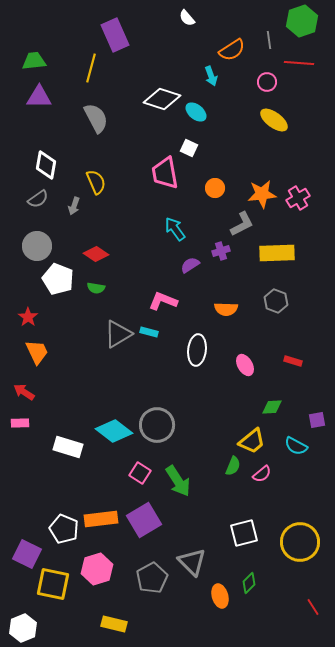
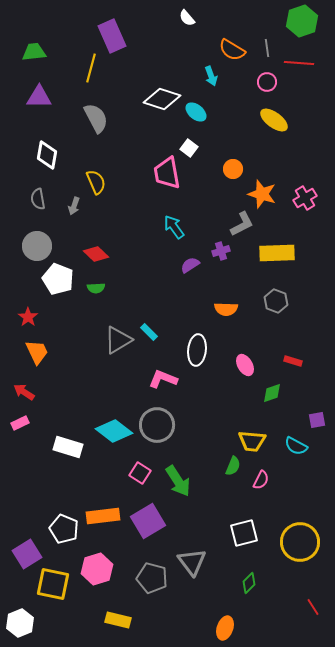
purple rectangle at (115, 35): moved 3 px left, 1 px down
gray line at (269, 40): moved 2 px left, 8 px down
orange semicircle at (232, 50): rotated 64 degrees clockwise
green trapezoid at (34, 61): moved 9 px up
white square at (189, 148): rotated 12 degrees clockwise
white diamond at (46, 165): moved 1 px right, 10 px up
pink trapezoid at (165, 173): moved 2 px right
orange circle at (215, 188): moved 18 px right, 19 px up
orange star at (262, 194): rotated 24 degrees clockwise
pink cross at (298, 198): moved 7 px right
gray semicircle at (38, 199): rotated 115 degrees clockwise
cyan arrow at (175, 229): moved 1 px left, 2 px up
red diamond at (96, 254): rotated 10 degrees clockwise
green semicircle at (96, 288): rotated 12 degrees counterclockwise
pink L-shape at (163, 301): moved 78 px down
cyan rectangle at (149, 332): rotated 30 degrees clockwise
gray triangle at (118, 334): moved 6 px down
green diamond at (272, 407): moved 14 px up; rotated 15 degrees counterclockwise
pink rectangle at (20, 423): rotated 24 degrees counterclockwise
yellow trapezoid at (252, 441): rotated 44 degrees clockwise
pink semicircle at (262, 474): moved 1 px left, 6 px down; rotated 24 degrees counterclockwise
orange rectangle at (101, 519): moved 2 px right, 3 px up
purple square at (144, 520): moved 4 px right, 1 px down
purple square at (27, 554): rotated 32 degrees clockwise
gray triangle at (192, 562): rotated 8 degrees clockwise
gray pentagon at (152, 578): rotated 28 degrees counterclockwise
orange ellipse at (220, 596): moved 5 px right, 32 px down; rotated 35 degrees clockwise
yellow rectangle at (114, 624): moved 4 px right, 4 px up
white hexagon at (23, 628): moved 3 px left, 5 px up
